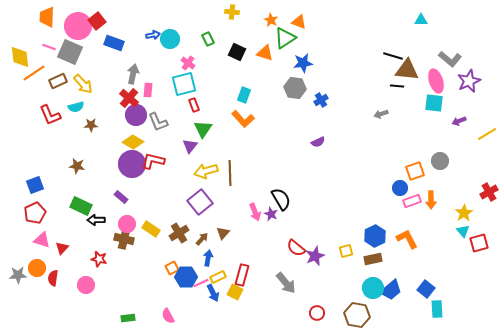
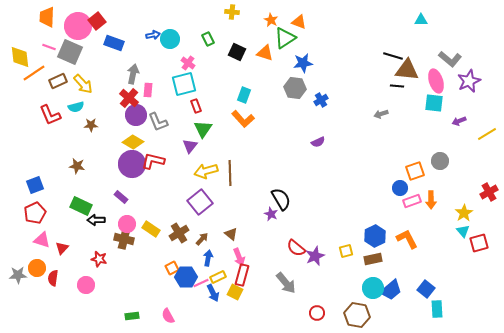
red rectangle at (194, 105): moved 2 px right, 1 px down
pink arrow at (255, 212): moved 16 px left, 45 px down
brown triangle at (223, 233): moved 8 px right, 1 px down; rotated 32 degrees counterclockwise
green rectangle at (128, 318): moved 4 px right, 2 px up
